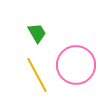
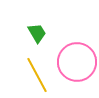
pink circle: moved 1 px right, 3 px up
